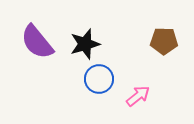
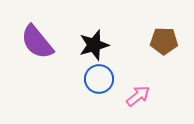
black star: moved 9 px right, 1 px down
